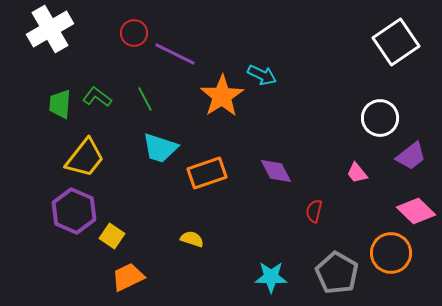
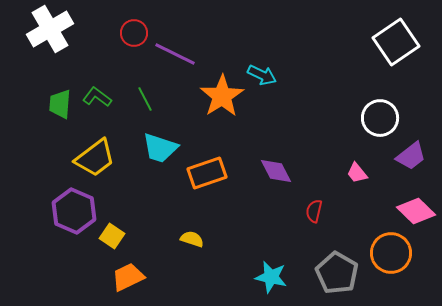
yellow trapezoid: moved 10 px right; rotated 15 degrees clockwise
cyan star: rotated 12 degrees clockwise
